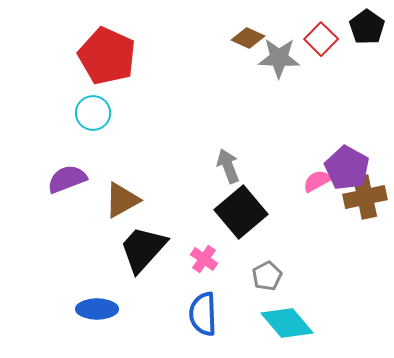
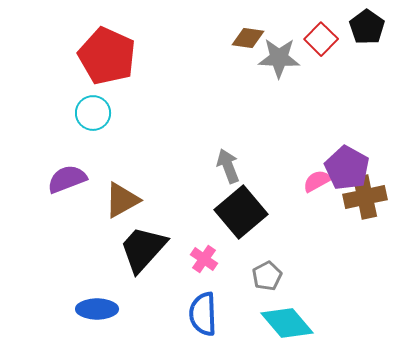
brown diamond: rotated 16 degrees counterclockwise
